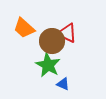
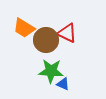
orange trapezoid: rotated 10 degrees counterclockwise
brown circle: moved 6 px left, 1 px up
green star: moved 3 px right, 6 px down; rotated 25 degrees counterclockwise
